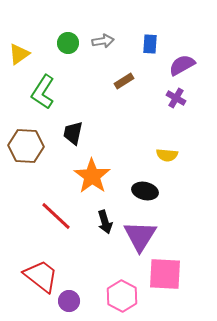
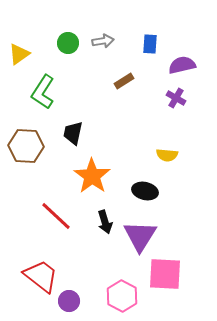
purple semicircle: rotated 16 degrees clockwise
